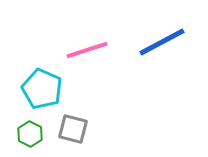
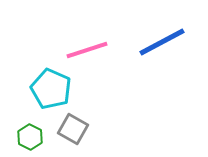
cyan pentagon: moved 9 px right
gray square: rotated 16 degrees clockwise
green hexagon: moved 3 px down
